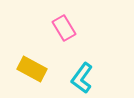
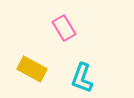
cyan L-shape: rotated 16 degrees counterclockwise
